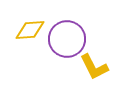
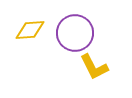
purple circle: moved 8 px right, 6 px up
